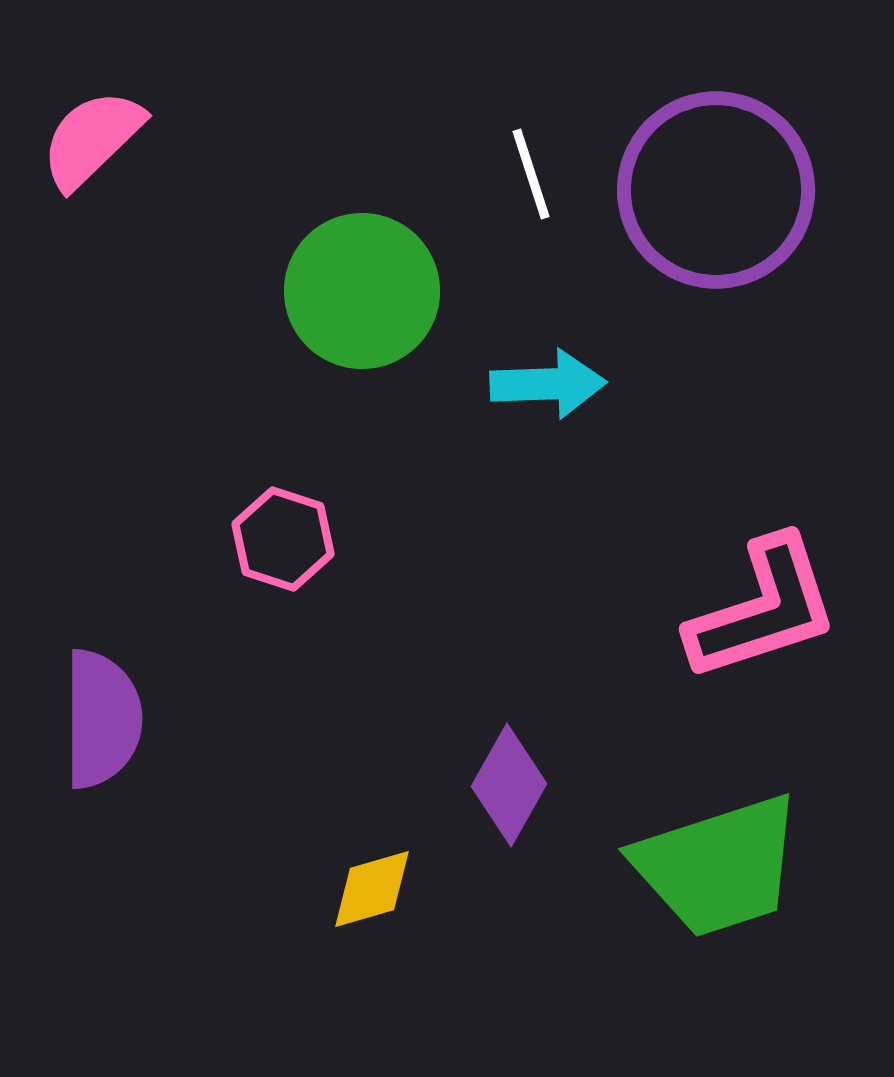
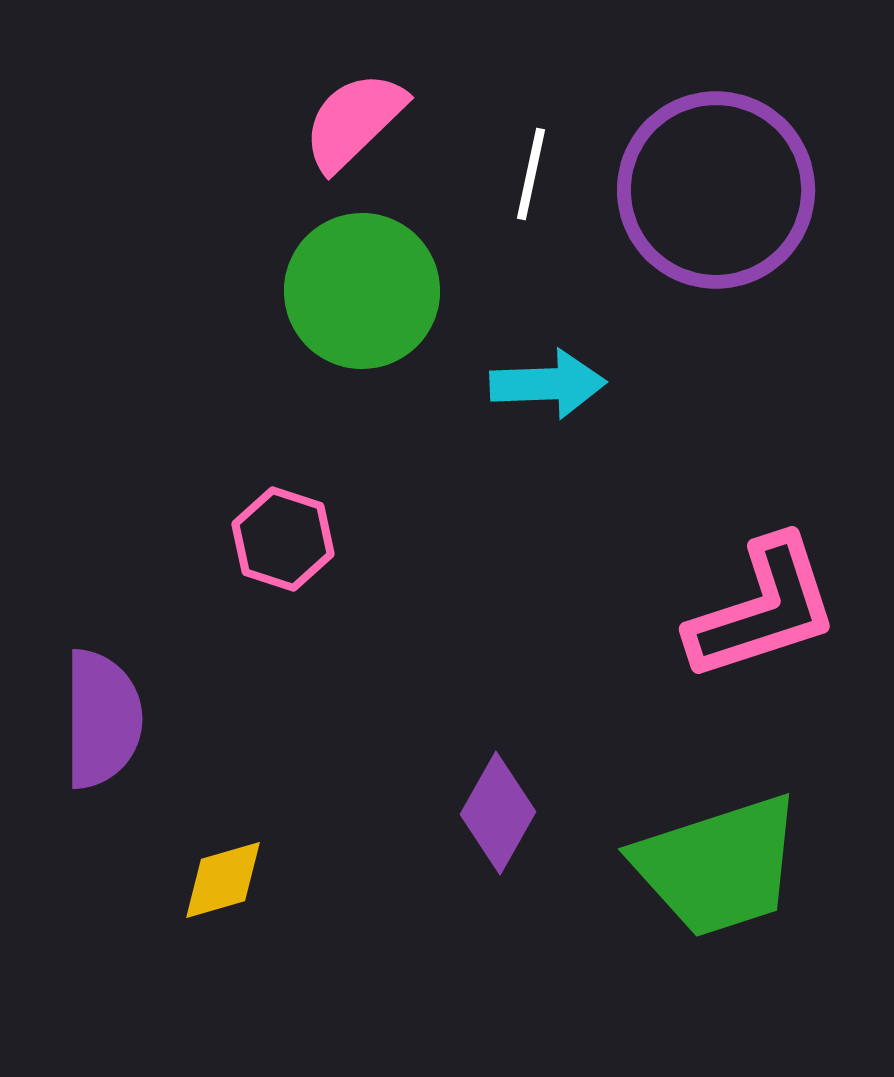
pink semicircle: moved 262 px right, 18 px up
white line: rotated 30 degrees clockwise
purple diamond: moved 11 px left, 28 px down
yellow diamond: moved 149 px left, 9 px up
